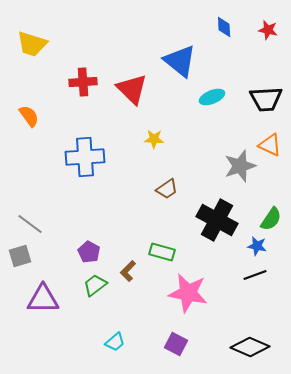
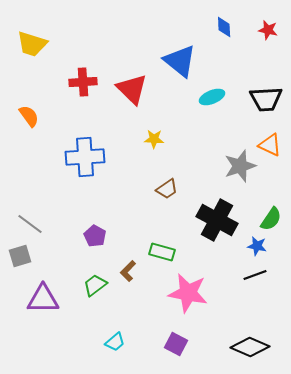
purple pentagon: moved 6 px right, 16 px up
